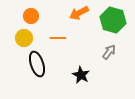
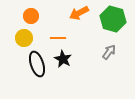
green hexagon: moved 1 px up
black star: moved 18 px left, 16 px up
